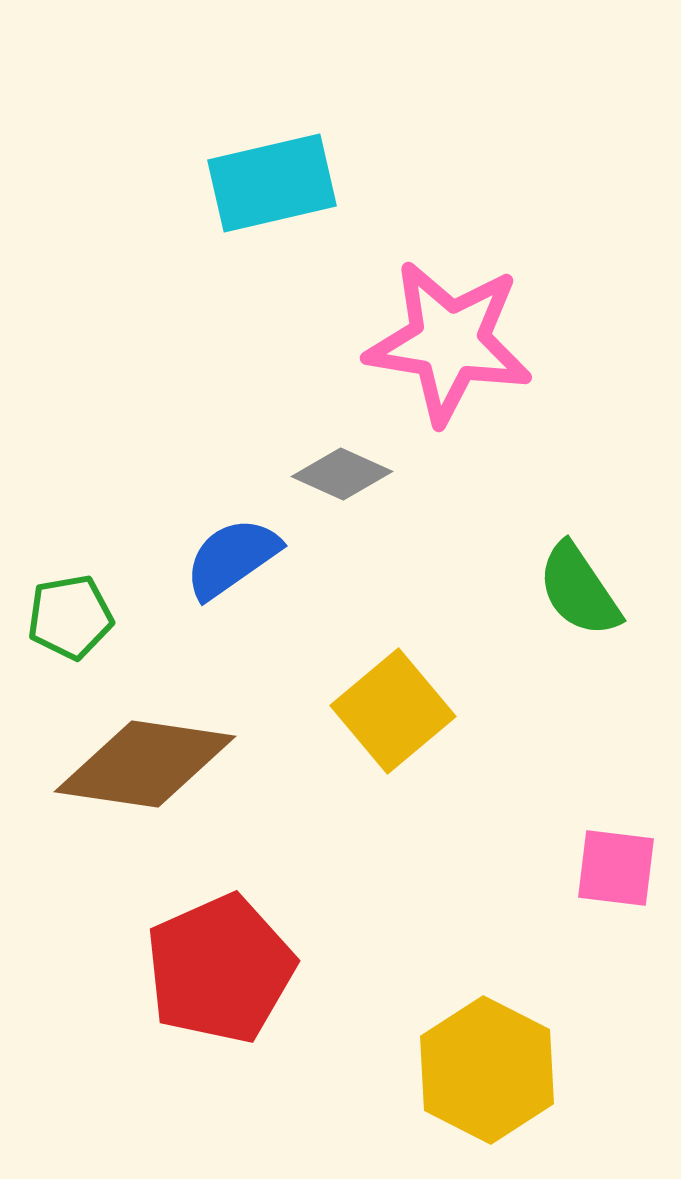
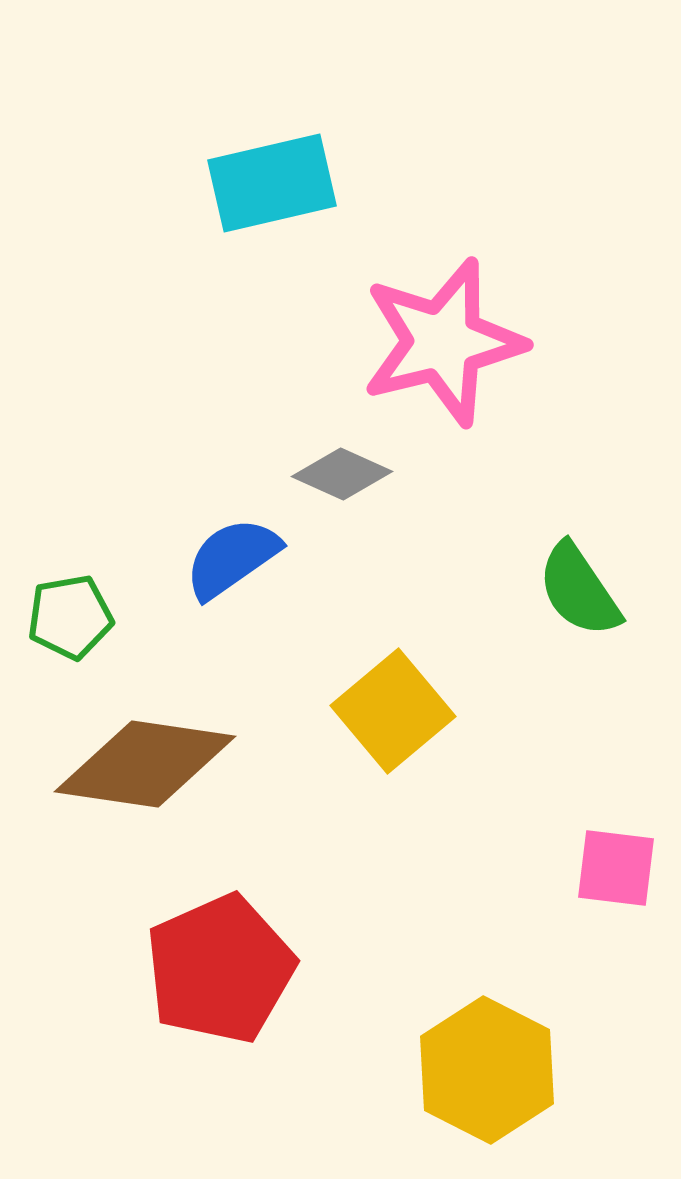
pink star: moved 6 px left; rotated 23 degrees counterclockwise
